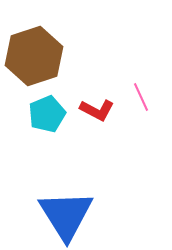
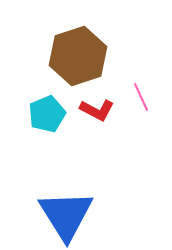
brown hexagon: moved 44 px right
